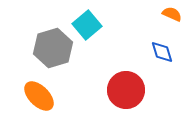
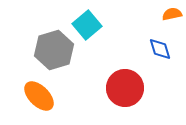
orange semicircle: rotated 36 degrees counterclockwise
gray hexagon: moved 1 px right, 2 px down
blue diamond: moved 2 px left, 3 px up
red circle: moved 1 px left, 2 px up
